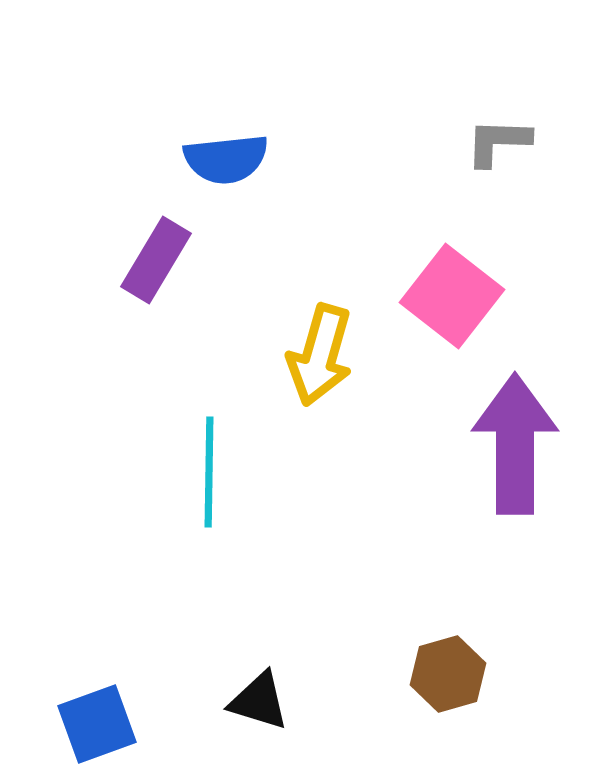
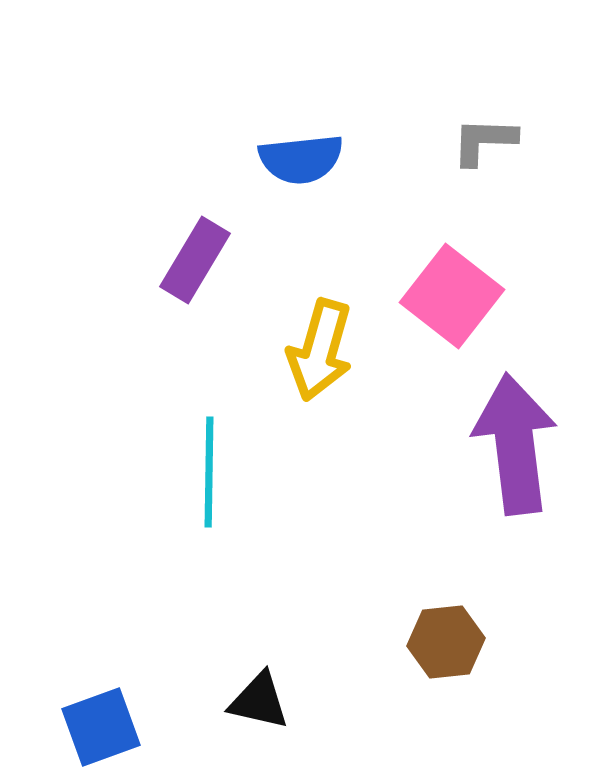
gray L-shape: moved 14 px left, 1 px up
blue semicircle: moved 75 px right
purple rectangle: moved 39 px right
yellow arrow: moved 5 px up
purple arrow: rotated 7 degrees counterclockwise
brown hexagon: moved 2 px left, 32 px up; rotated 10 degrees clockwise
black triangle: rotated 4 degrees counterclockwise
blue square: moved 4 px right, 3 px down
